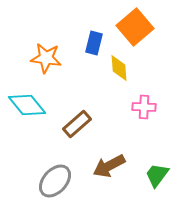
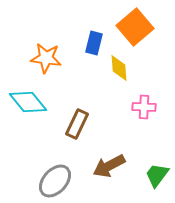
cyan diamond: moved 1 px right, 3 px up
brown rectangle: rotated 24 degrees counterclockwise
